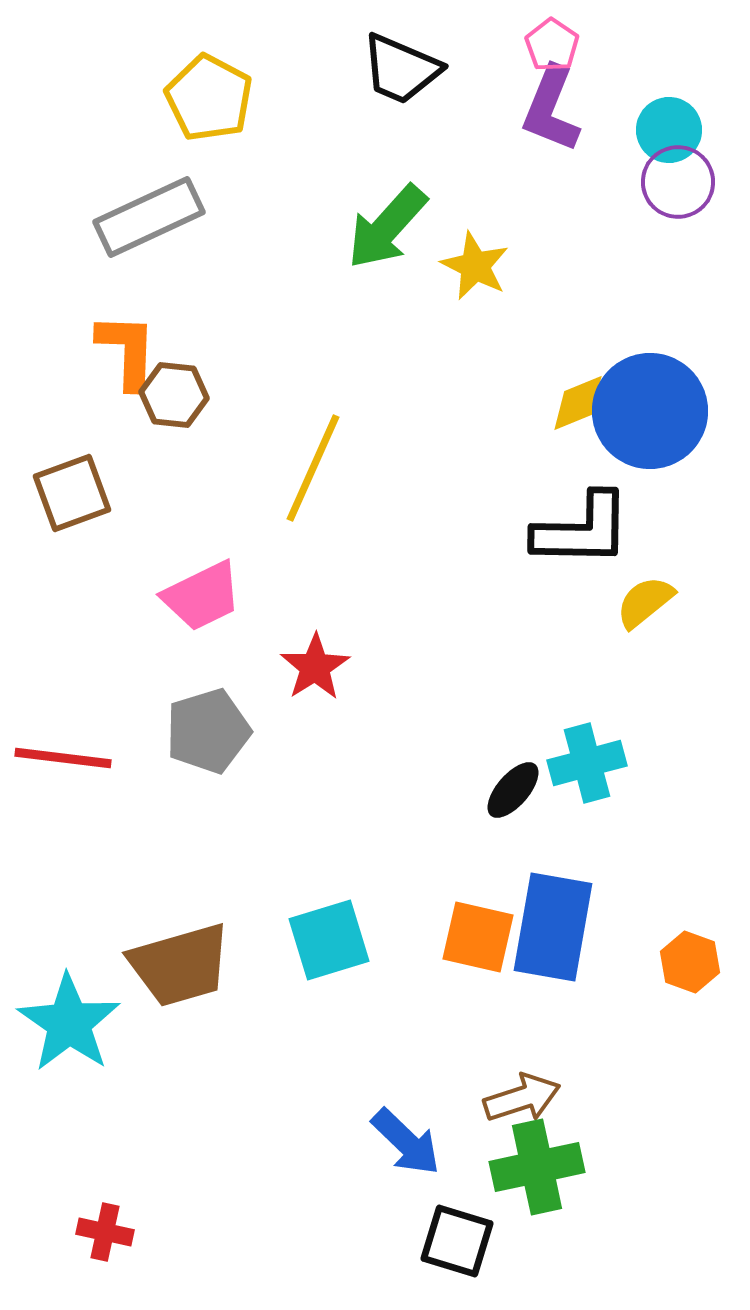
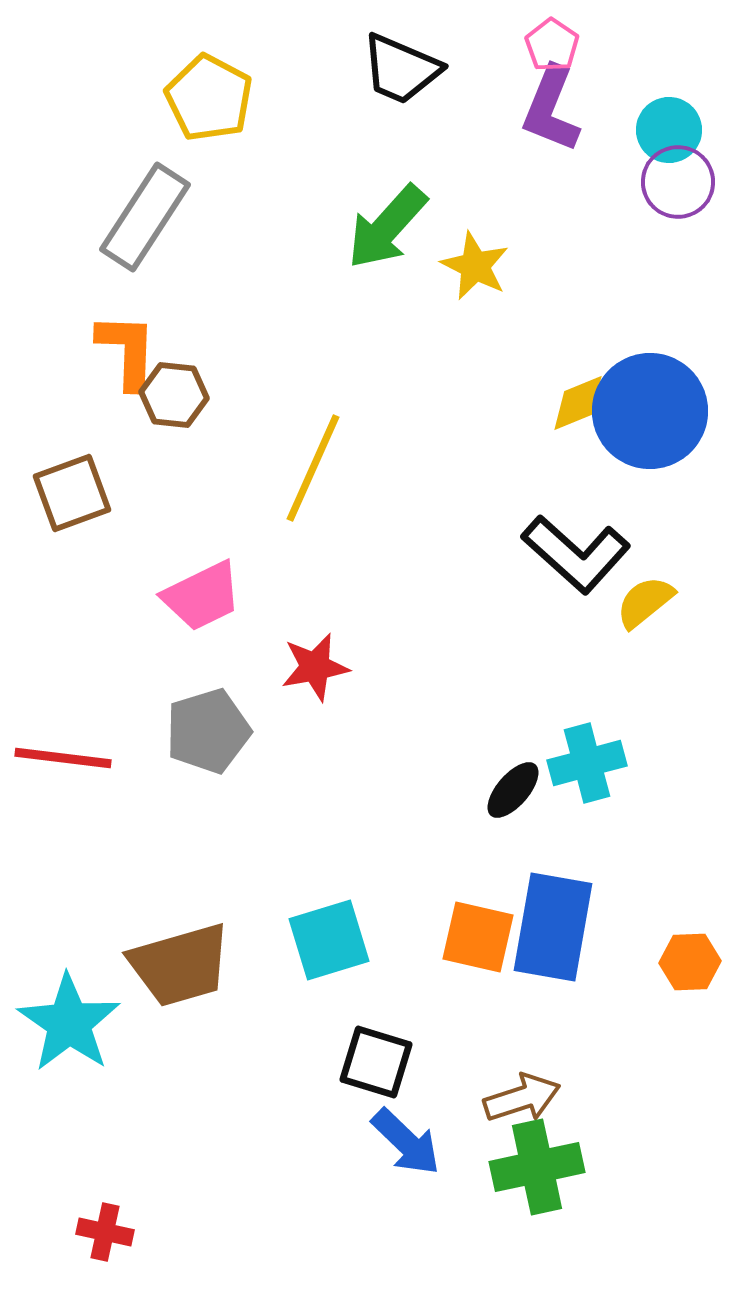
gray rectangle: moved 4 px left; rotated 32 degrees counterclockwise
black L-shape: moved 6 px left, 24 px down; rotated 41 degrees clockwise
red star: rotated 22 degrees clockwise
orange hexagon: rotated 22 degrees counterclockwise
black square: moved 81 px left, 179 px up
